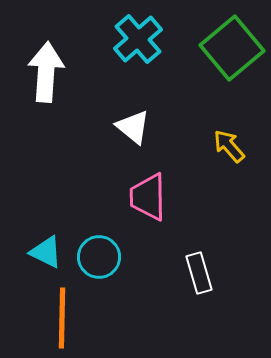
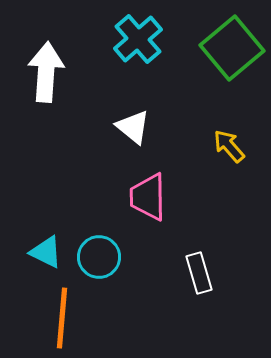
orange line: rotated 4 degrees clockwise
